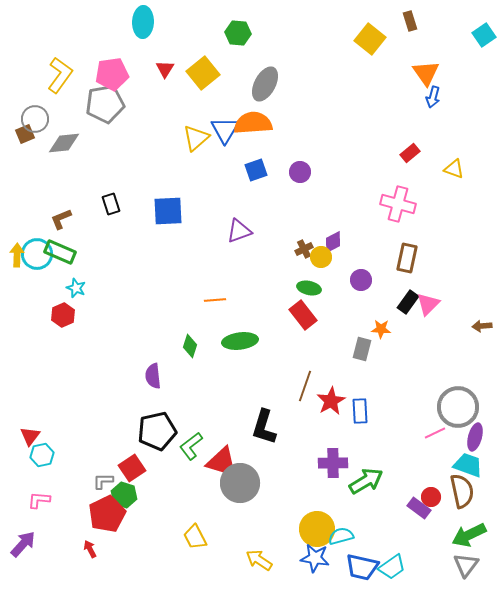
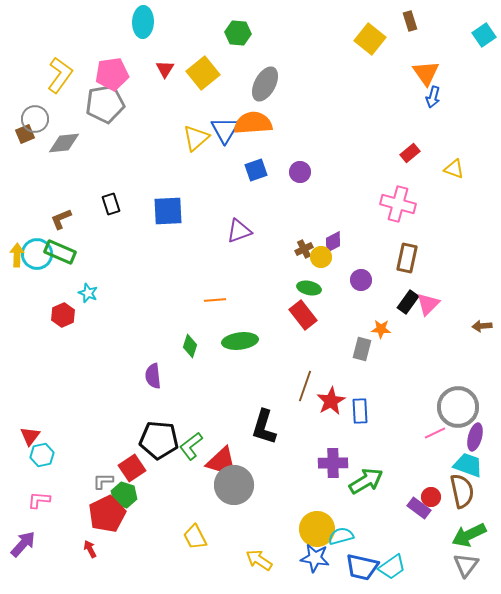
cyan star at (76, 288): moved 12 px right, 5 px down
black pentagon at (157, 431): moved 2 px right, 9 px down; rotated 18 degrees clockwise
gray circle at (240, 483): moved 6 px left, 2 px down
